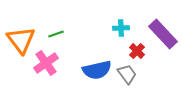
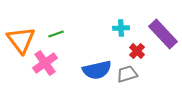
pink cross: moved 1 px left
gray trapezoid: rotated 70 degrees counterclockwise
